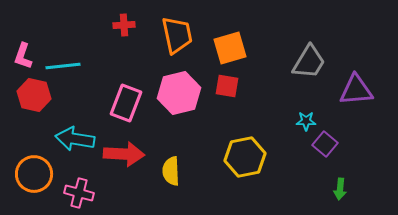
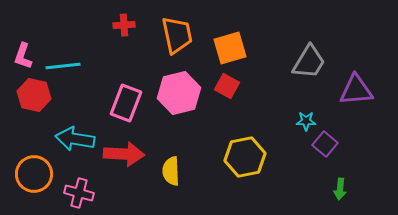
red square: rotated 20 degrees clockwise
